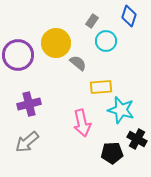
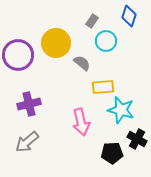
gray semicircle: moved 4 px right
yellow rectangle: moved 2 px right
pink arrow: moved 1 px left, 1 px up
